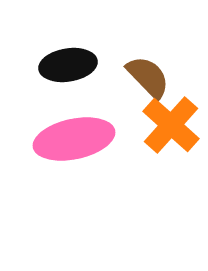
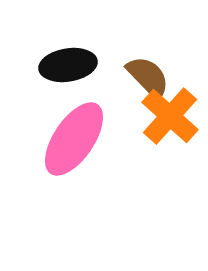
orange cross: moved 1 px left, 9 px up
pink ellipse: rotated 44 degrees counterclockwise
